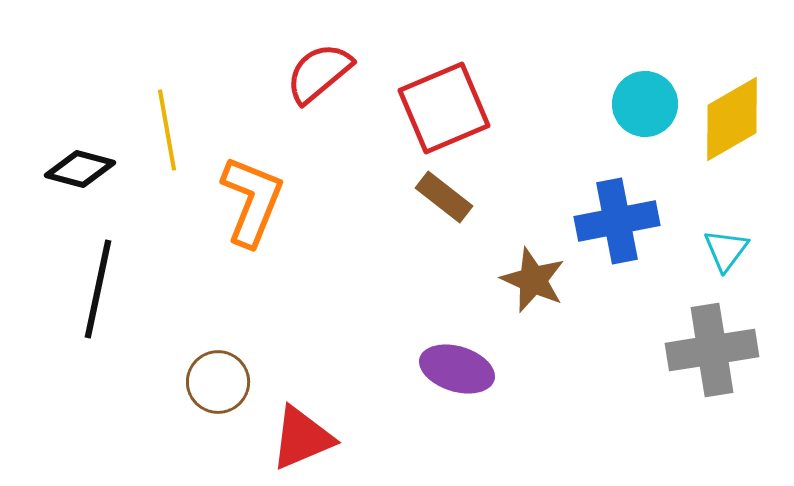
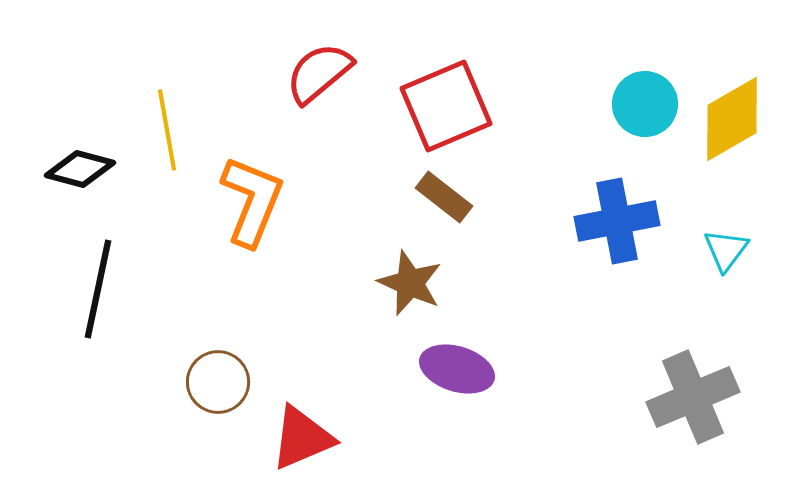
red square: moved 2 px right, 2 px up
brown star: moved 123 px left, 3 px down
gray cross: moved 19 px left, 47 px down; rotated 14 degrees counterclockwise
